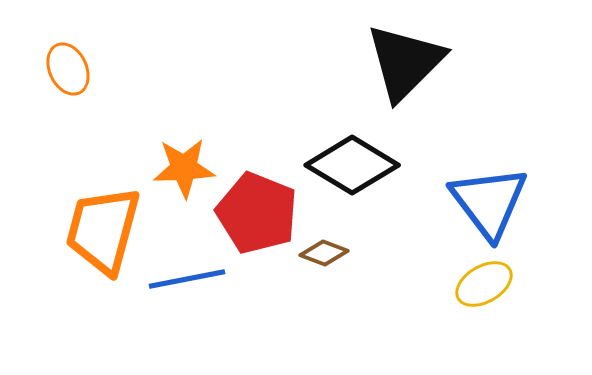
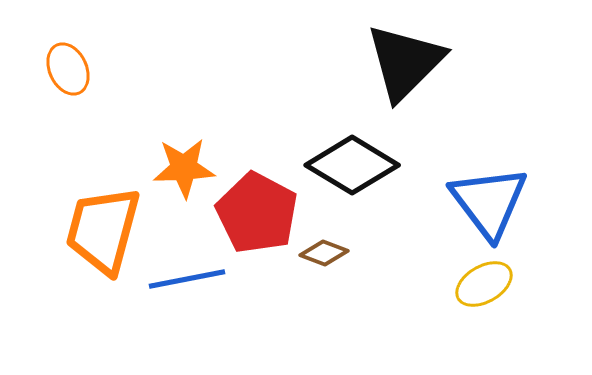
red pentagon: rotated 6 degrees clockwise
